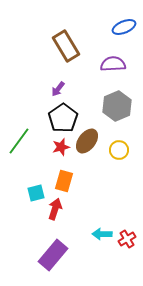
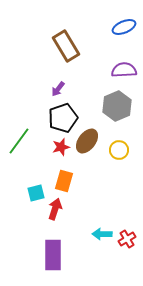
purple semicircle: moved 11 px right, 6 px down
black pentagon: rotated 16 degrees clockwise
purple rectangle: rotated 40 degrees counterclockwise
